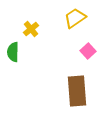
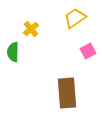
pink square: rotated 14 degrees clockwise
brown rectangle: moved 10 px left, 2 px down
